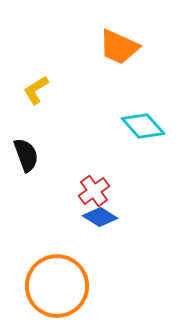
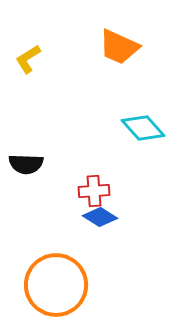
yellow L-shape: moved 8 px left, 31 px up
cyan diamond: moved 2 px down
black semicircle: moved 9 px down; rotated 112 degrees clockwise
red cross: rotated 32 degrees clockwise
orange circle: moved 1 px left, 1 px up
